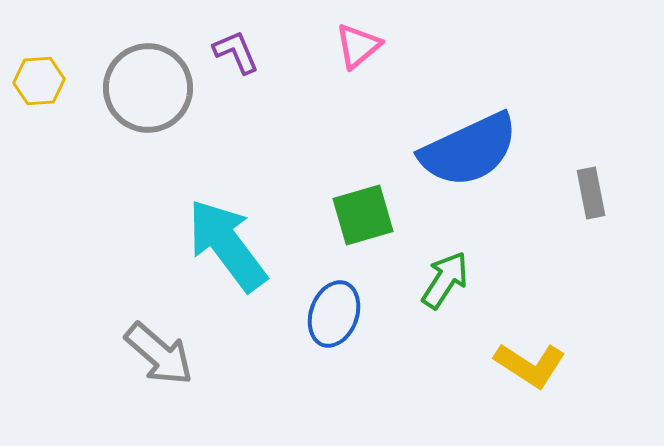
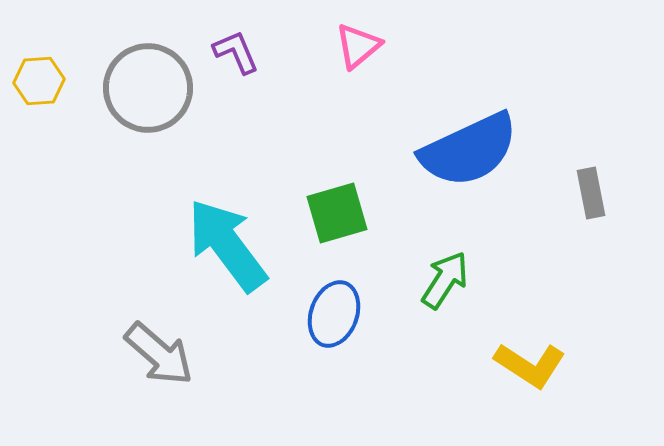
green square: moved 26 px left, 2 px up
